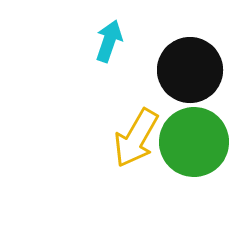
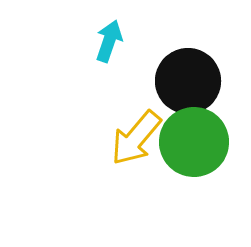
black circle: moved 2 px left, 11 px down
yellow arrow: rotated 10 degrees clockwise
